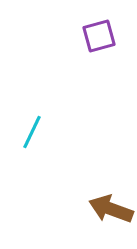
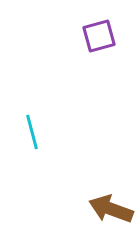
cyan line: rotated 40 degrees counterclockwise
